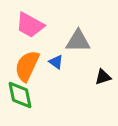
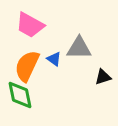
gray triangle: moved 1 px right, 7 px down
blue triangle: moved 2 px left, 3 px up
